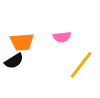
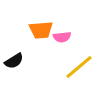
orange trapezoid: moved 19 px right, 12 px up
yellow line: moved 2 px left, 2 px down; rotated 12 degrees clockwise
